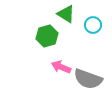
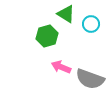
cyan circle: moved 2 px left, 1 px up
gray semicircle: moved 2 px right
